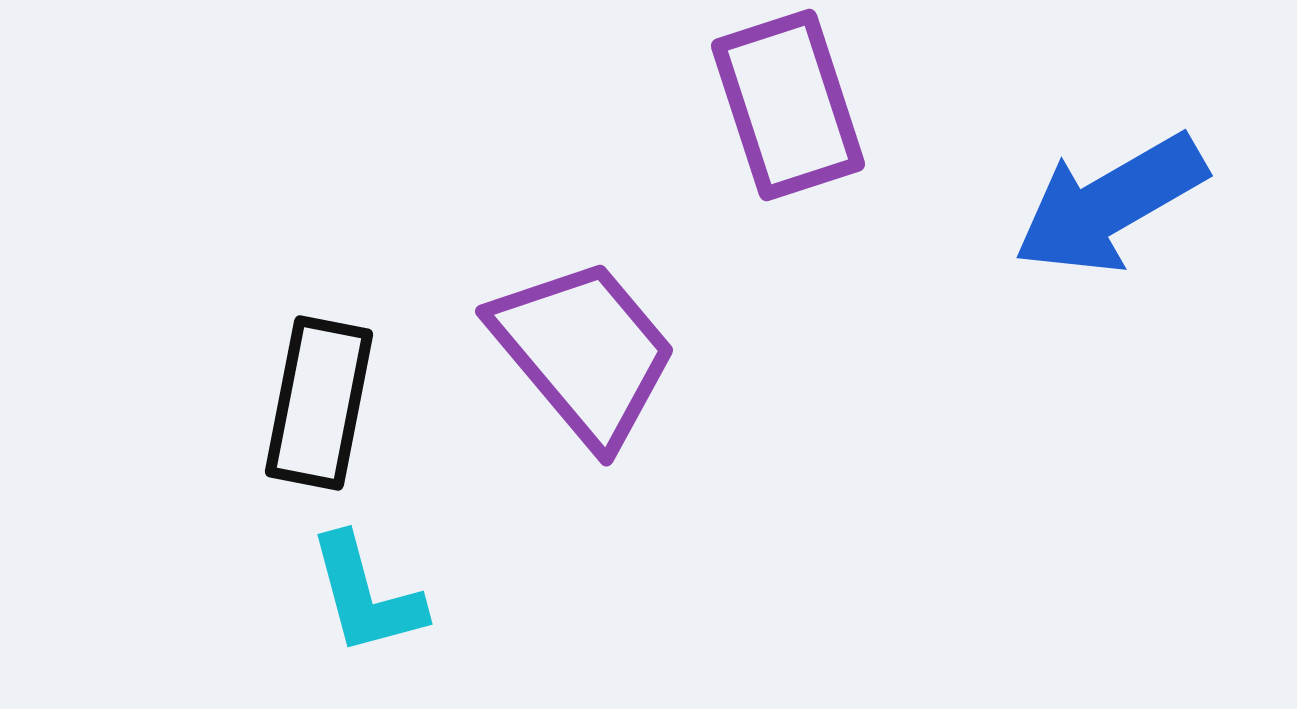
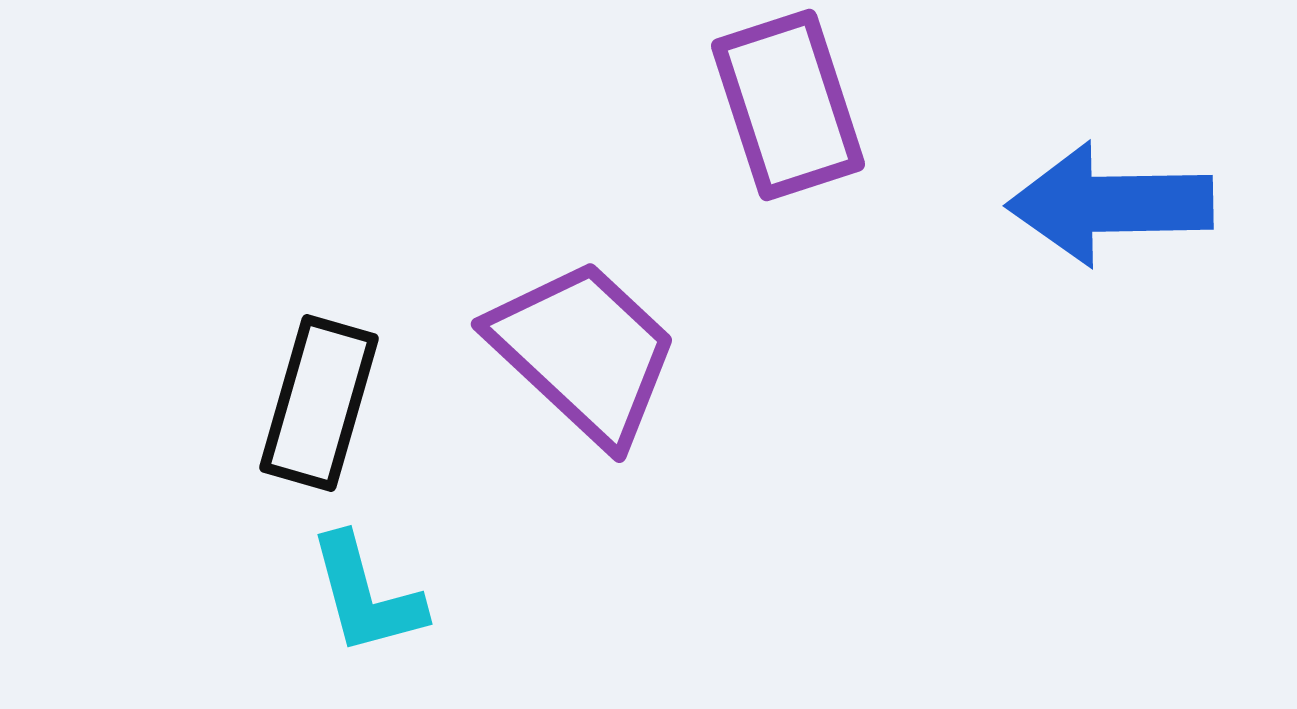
blue arrow: rotated 29 degrees clockwise
purple trapezoid: rotated 7 degrees counterclockwise
black rectangle: rotated 5 degrees clockwise
